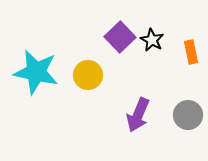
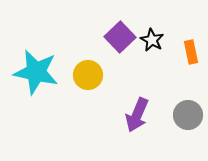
purple arrow: moved 1 px left
